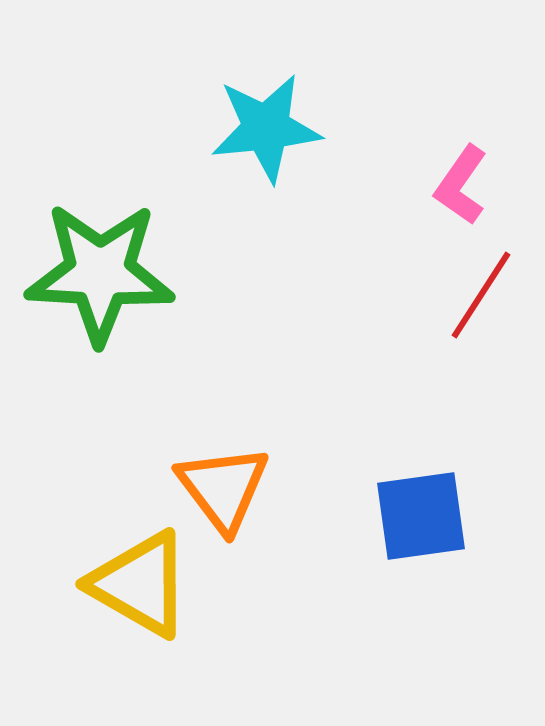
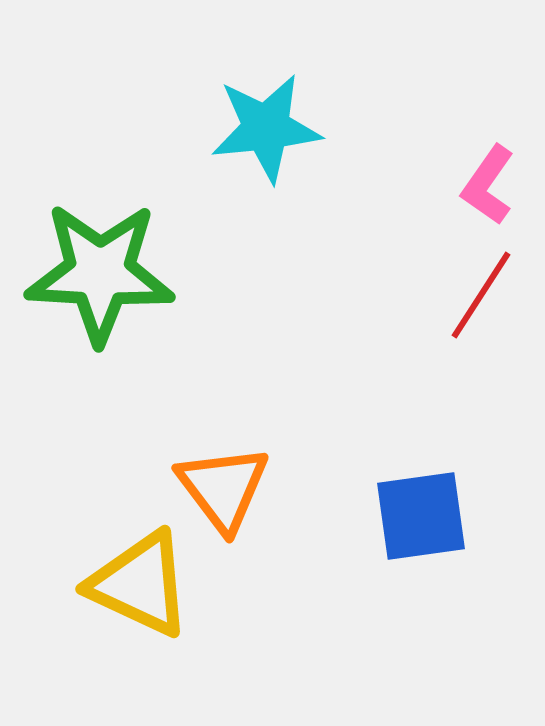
pink L-shape: moved 27 px right
yellow triangle: rotated 5 degrees counterclockwise
